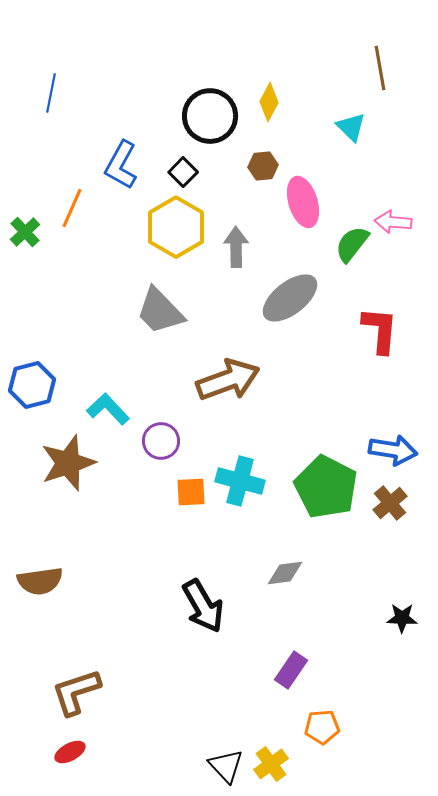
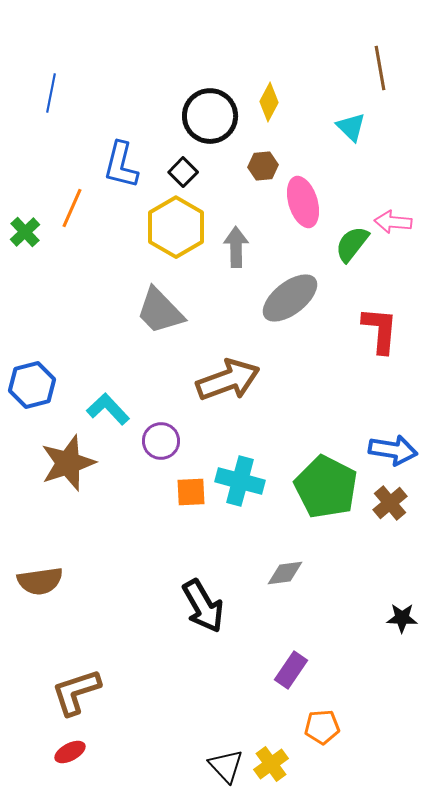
blue L-shape: rotated 15 degrees counterclockwise
